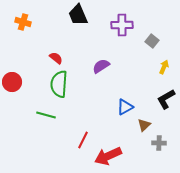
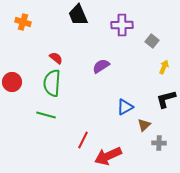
green semicircle: moved 7 px left, 1 px up
black L-shape: rotated 15 degrees clockwise
